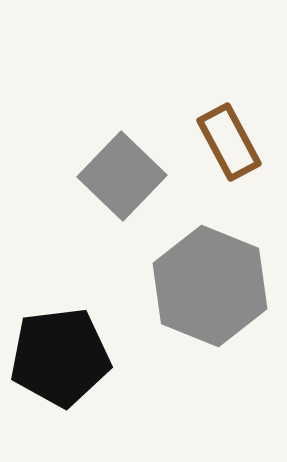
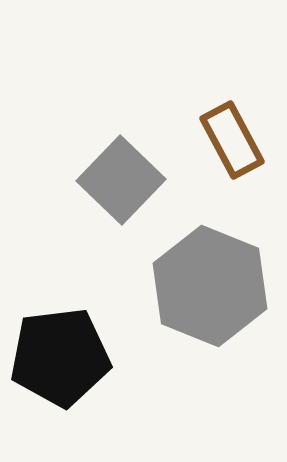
brown rectangle: moved 3 px right, 2 px up
gray square: moved 1 px left, 4 px down
